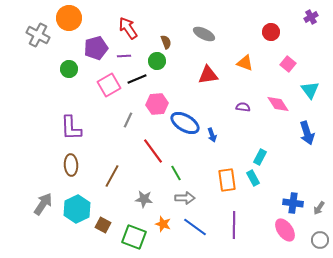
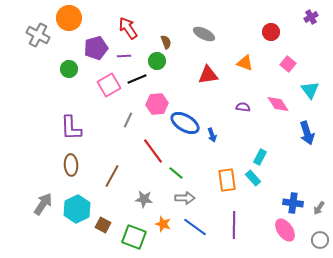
green line at (176, 173): rotated 21 degrees counterclockwise
cyan rectangle at (253, 178): rotated 14 degrees counterclockwise
